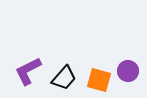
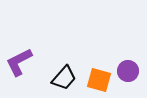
purple L-shape: moved 9 px left, 9 px up
